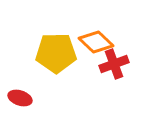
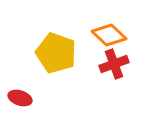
orange diamond: moved 13 px right, 7 px up
yellow pentagon: rotated 21 degrees clockwise
